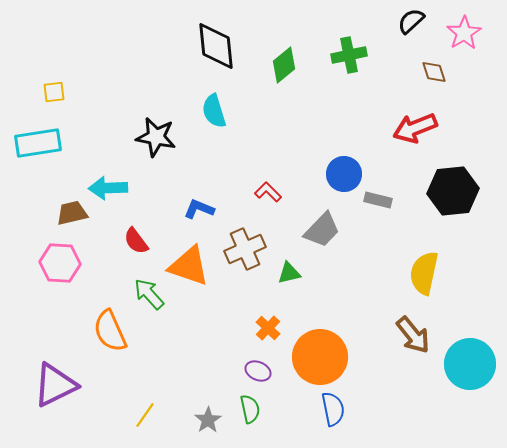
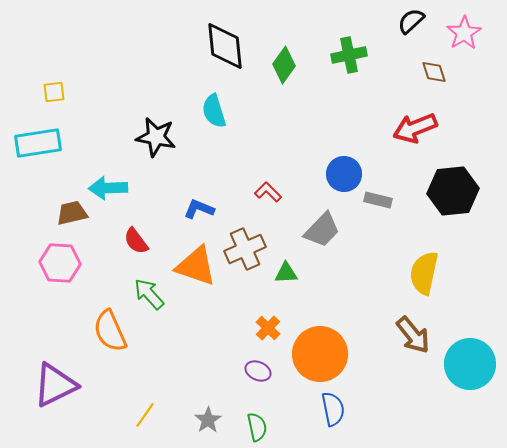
black diamond: moved 9 px right
green diamond: rotated 15 degrees counterclockwise
orange triangle: moved 7 px right
green triangle: moved 3 px left; rotated 10 degrees clockwise
orange circle: moved 3 px up
green semicircle: moved 7 px right, 18 px down
